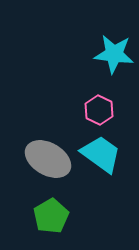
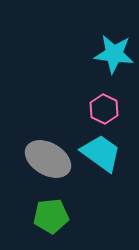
pink hexagon: moved 5 px right, 1 px up
cyan trapezoid: moved 1 px up
green pentagon: rotated 24 degrees clockwise
